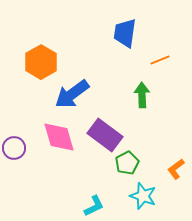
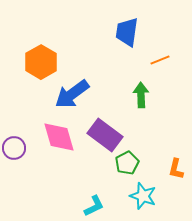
blue trapezoid: moved 2 px right, 1 px up
green arrow: moved 1 px left
orange L-shape: rotated 40 degrees counterclockwise
